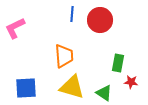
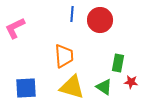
green triangle: moved 6 px up
